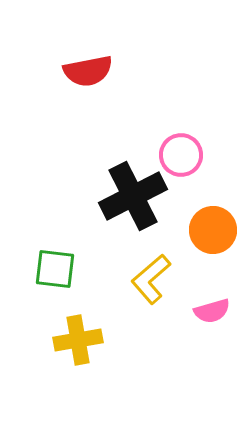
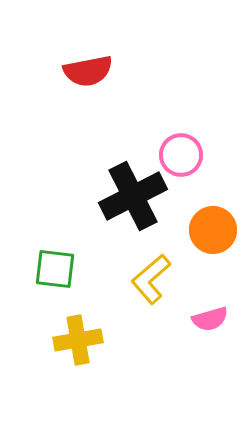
pink semicircle: moved 2 px left, 8 px down
